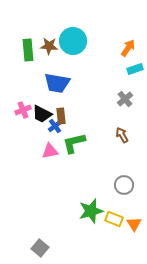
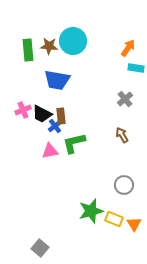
cyan rectangle: moved 1 px right, 1 px up; rotated 28 degrees clockwise
blue trapezoid: moved 3 px up
